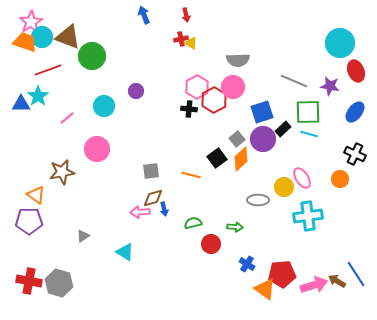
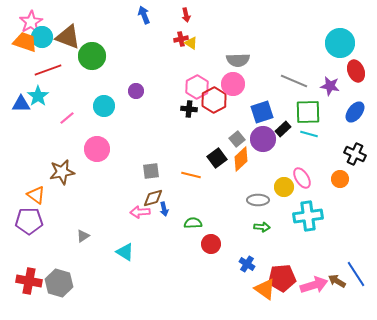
pink circle at (233, 87): moved 3 px up
green semicircle at (193, 223): rotated 12 degrees clockwise
green arrow at (235, 227): moved 27 px right
red pentagon at (282, 274): moved 4 px down
